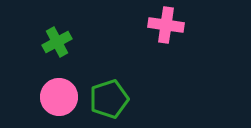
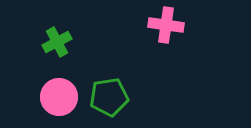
green pentagon: moved 2 px up; rotated 9 degrees clockwise
